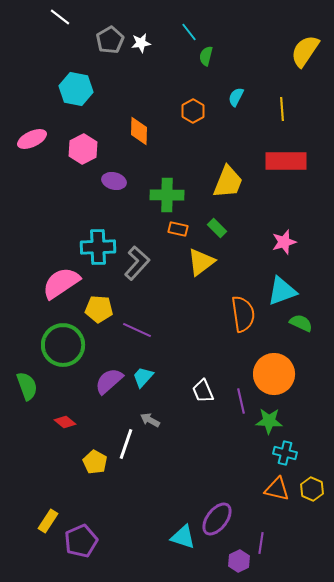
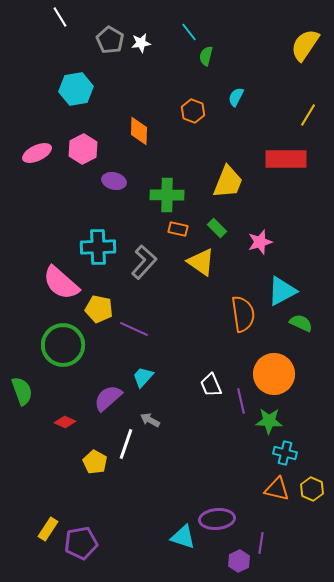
white line at (60, 17): rotated 20 degrees clockwise
gray pentagon at (110, 40): rotated 12 degrees counterclockwise
yellow semicircle at (305, 51): moved 6 px up
cyan hexagon at (76, 89): rotated 20 degrees counterclockwise
yellow line at (282, 109): moved 26 px right, 6 px down; rotated 35 degrees clockwise
orange hexagon at (193, 111): rotated 10 degrees counterclockwise
pink ellipse at (32, 139): moved 5 px right, 14 px down
red rectangle at (286, 161): moved 2 px up
pink star at (284, 242): moved 24 px left
yellow triangle at (201, 262): rotated 48 degrees counterclockwise
gray L-shape at (137, 263): moved 7 px right, 1 px up
pink semicircle at (61, 283): rotated 105 degrees counterclockwise
cyan triangle at (282, 291): rotated 8 degrees counterclockwise
yellow pentagon at (99, 309): rotated 8 degrees clockwise
purple line at (137, 330): moved 3 px left, 1 px up
purple semicircle at (109, 381): moved 1 px left, 17 px down
green semicircle at (27, 386): moved 5 px left, 5 px down
white trapezoid at (203, 391): moved 8 px right, 6 px up
red diamond at (65, 422): rotated 15 degrees counterclockwise
purple ellipse at (217, 519): rotated 48 degrees clockwise
yellow rectangle at (48, 521): moved 8 px down
purple pentagon at (81, 541): moved 2 px down; rotated 12 degrees clockwise
